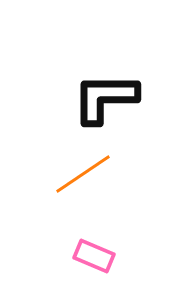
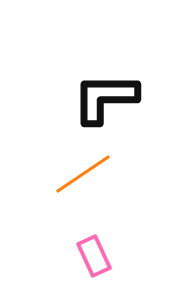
pink rectangle: rotated 42 degrees clockwise
